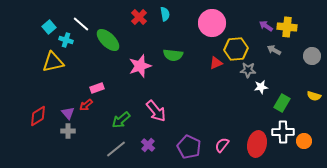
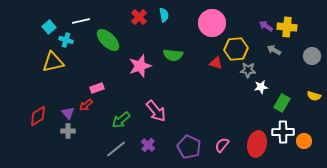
cyan semicircle: moved 1 px left, 1 px down
white line: moved 3 px up; rotated 54 degrees counterclockwise
red triangle: rotated 40 degrees clockwise
